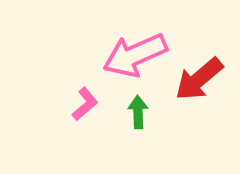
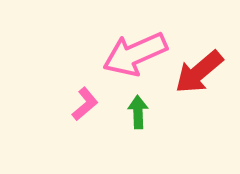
pink arrow: moved 1 px up
red arrow: moved 7 px up
